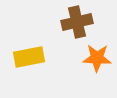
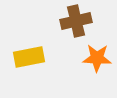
brown cross: moved 1 px left, 1 px up
